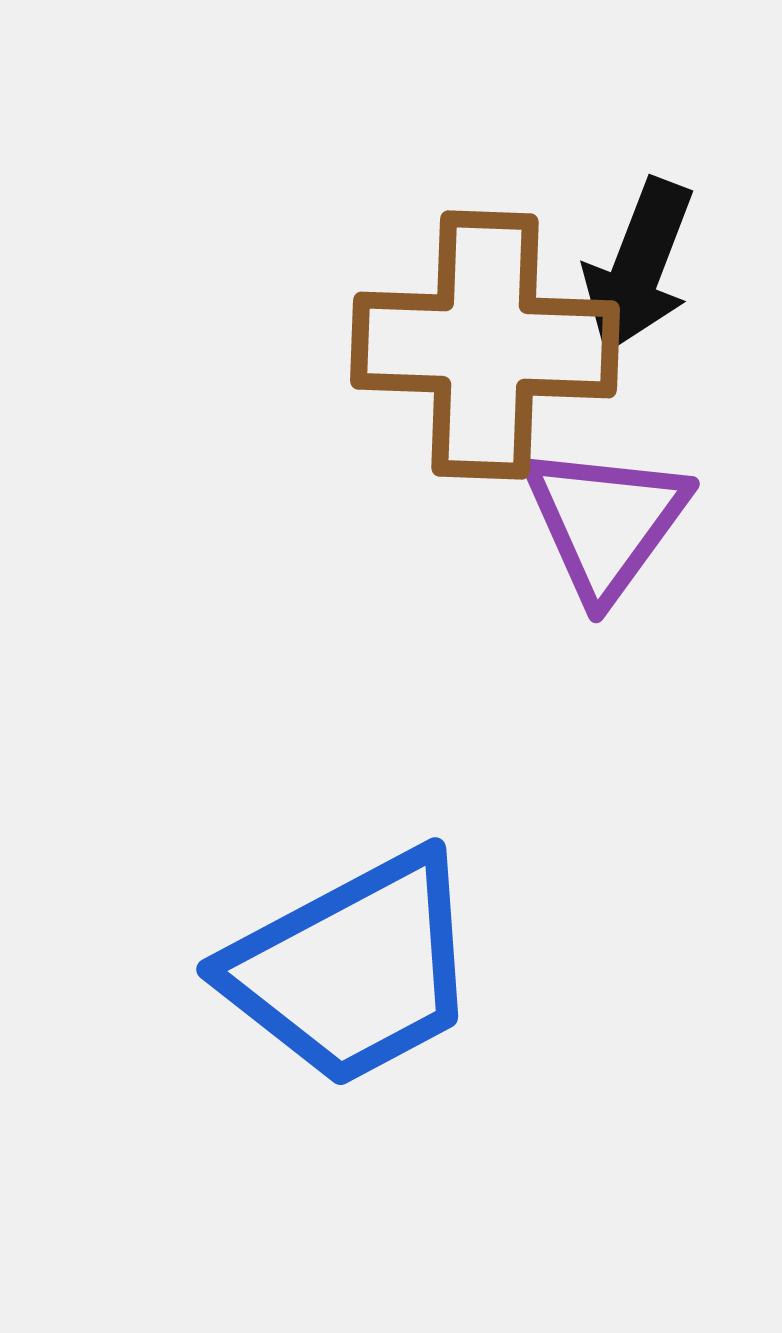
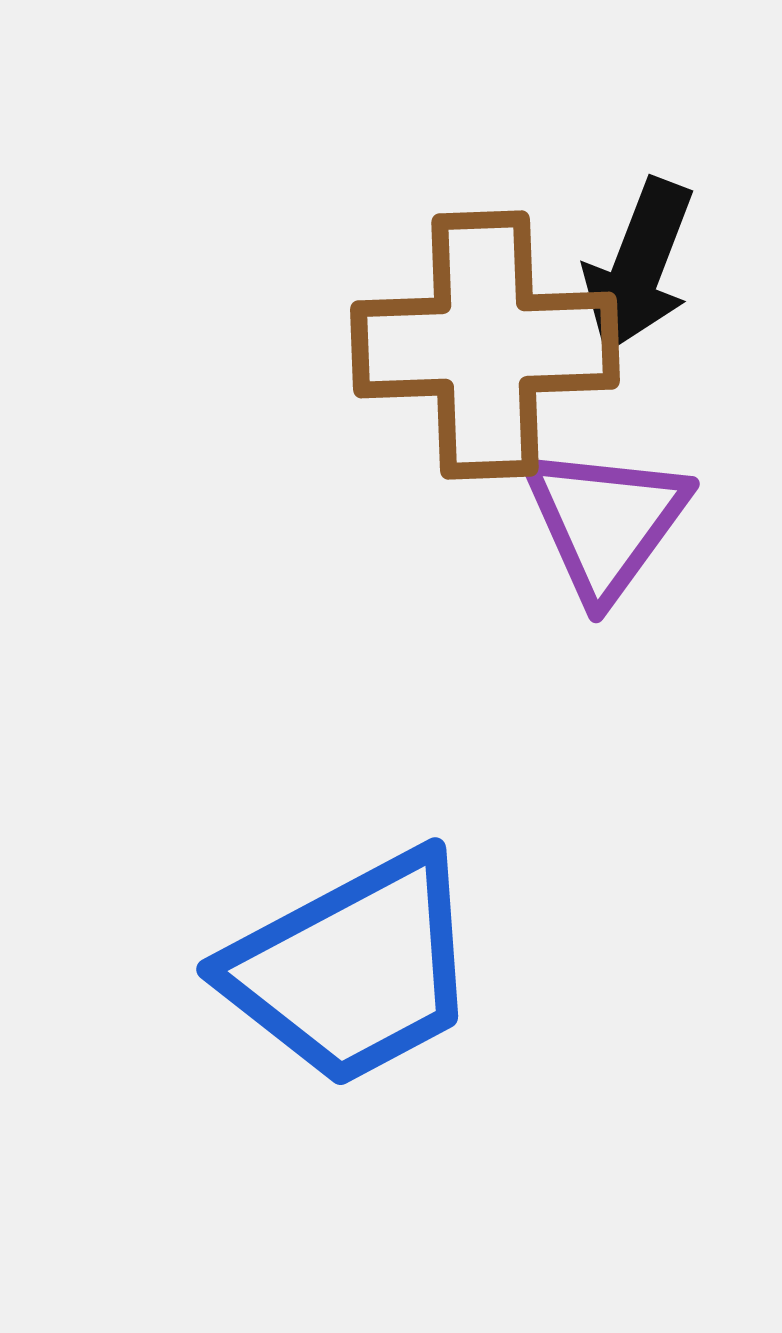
brown cross: rotated 4 degrees counterclockwise
